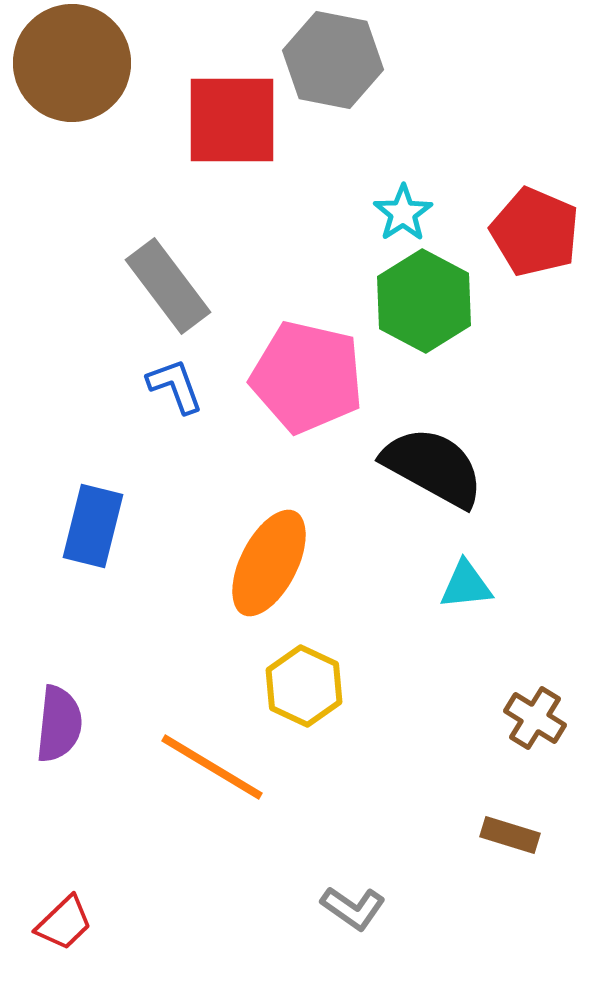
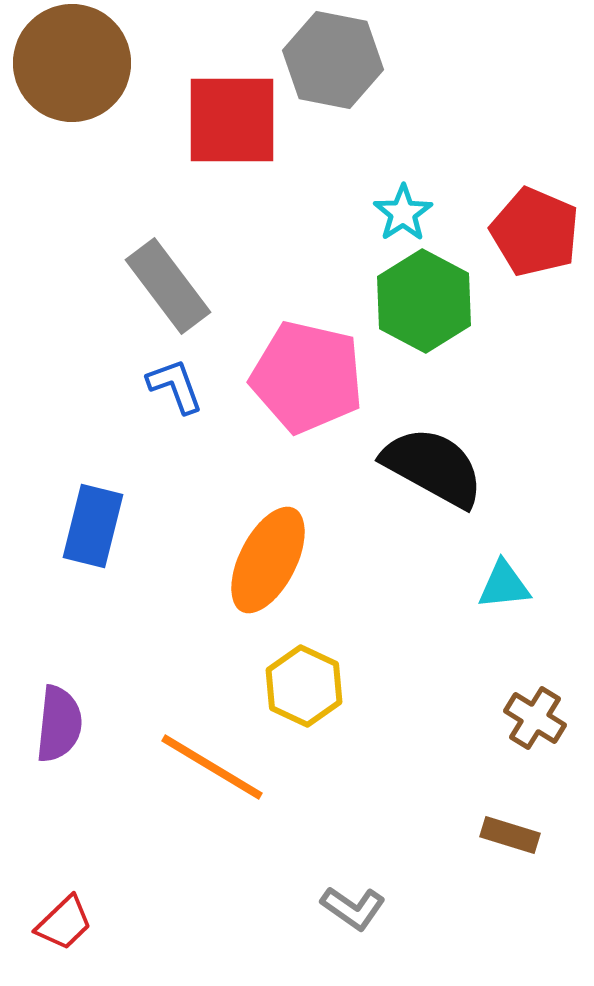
orange ellipse: moved 1 px left, 3 px up
cyan triangle: moved 38 px right
